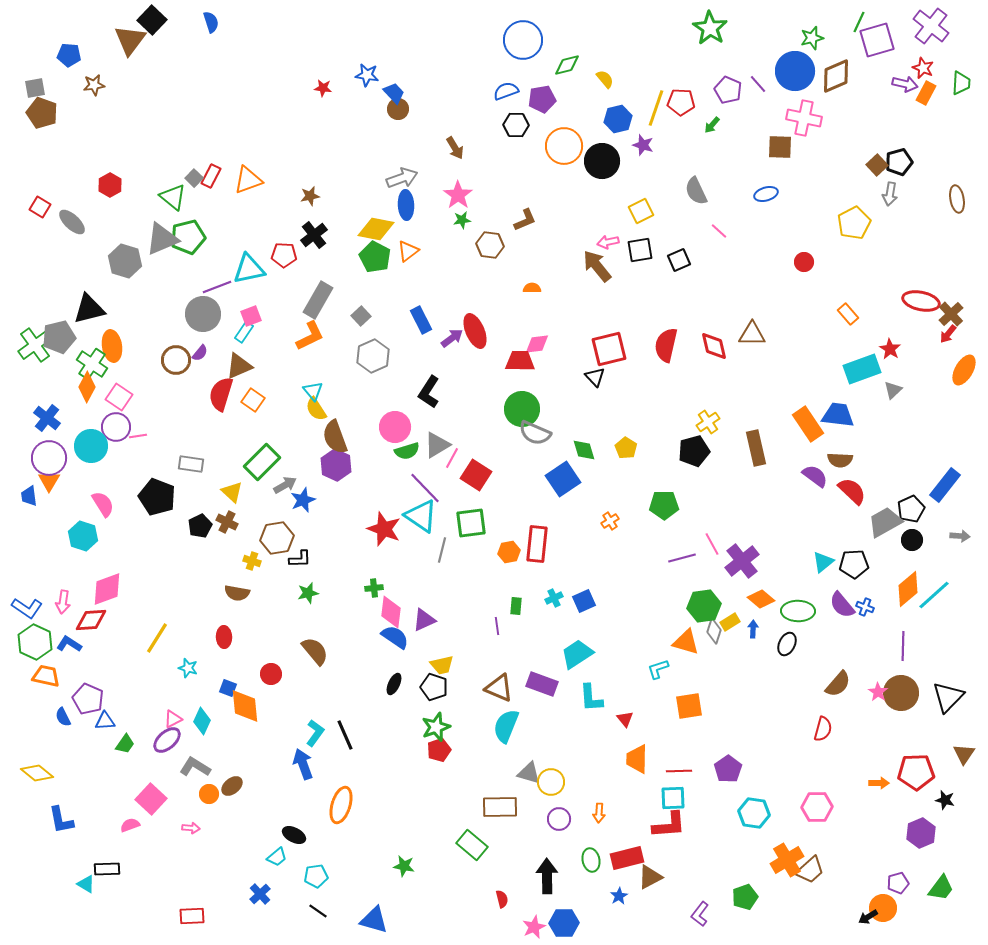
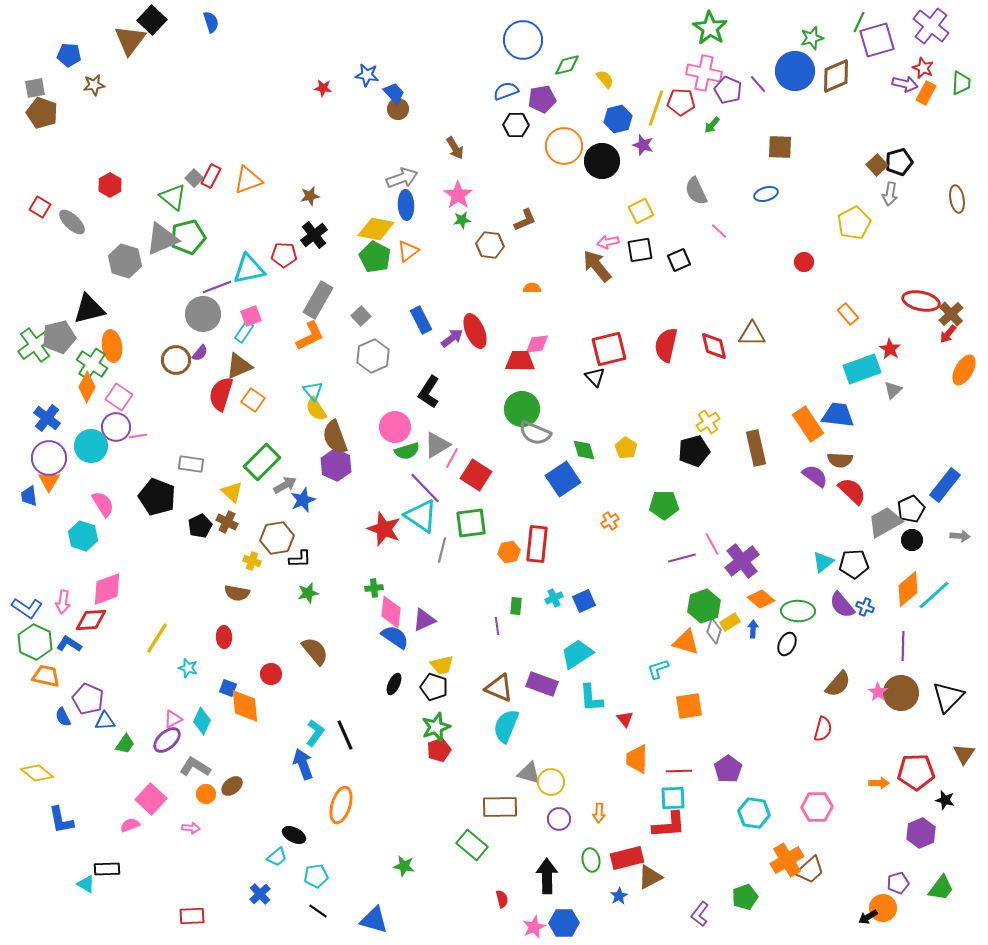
pink cross at (804, 118): moved 100 px left, 45 px up
green hexagon at (704, 606): rotated 12 degrees counterclockwise
orange circle at (209, 794): moved 3 px left
